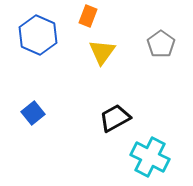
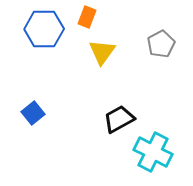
orange rectangle: moved 1 px left, 1 px down
blue hexagon: moved 6 px right, 6 px up; rotated 24 degrees counterclockwise
gray pentagon: rotated 8 degrees clockwise
black trapezoid: moved 4 px right, 1 px down
cyan cross: moved 3 px right, 5 px up
